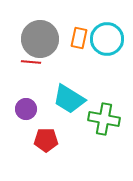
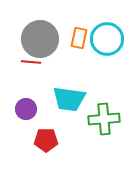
cyan trapezoid: rotated 24 degrees counterclockwise
green cross: rotated 16 degrees counterclockwise
